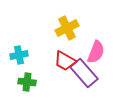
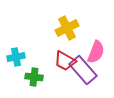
cyan cross: moved 3 px left, 2 px down
purple rectangle: moved 1 px left, 3 px up
green cross: moved 7 px right, 5 px up
